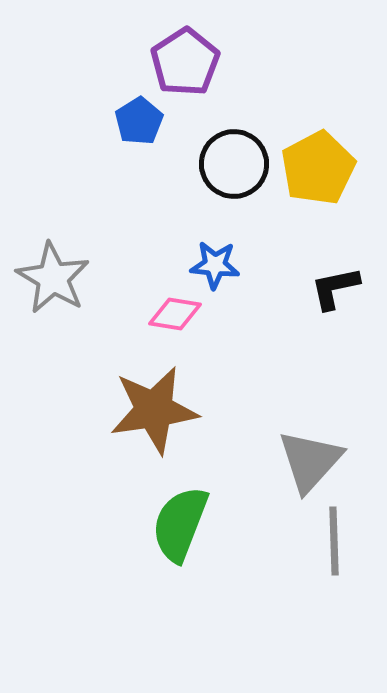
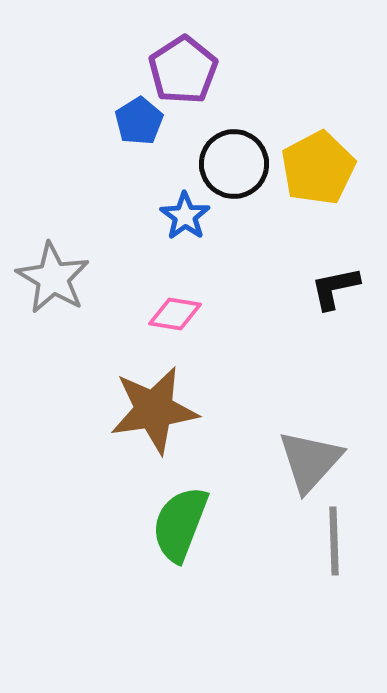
purple pentagon: moved 2 px left, 8 px down
blue star: moved 30 px left, 49 px up; rotated 30 degrees clockwise
